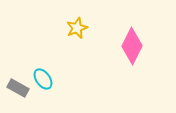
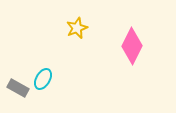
cyan ellipse: rotated 65 degrees clockwise
